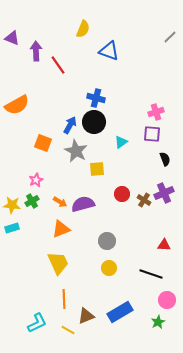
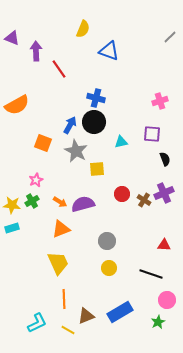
red line: moved 1 px right, 4 px down
pink cross: moved 4 px right, 11 px up
cyan triangle: rotated 24 degrees clockwise
